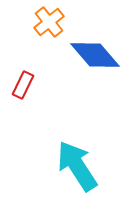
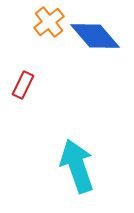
blue diamond: moved 19 px up
cyan arrow: rotated 14 degrees clockwise
